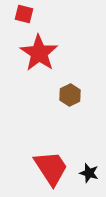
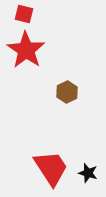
red star: moved 13 px left, 3 px up
brown hexagon: moved 3 px left, 3 px up
black star: moved 1 px left
